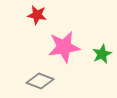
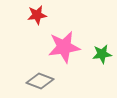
red star: rotated 18 degrees counterclockwise
green star: rotated 18 degrees clockwise
